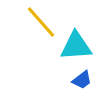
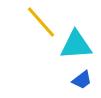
cyan triangle: moved 1 px up
